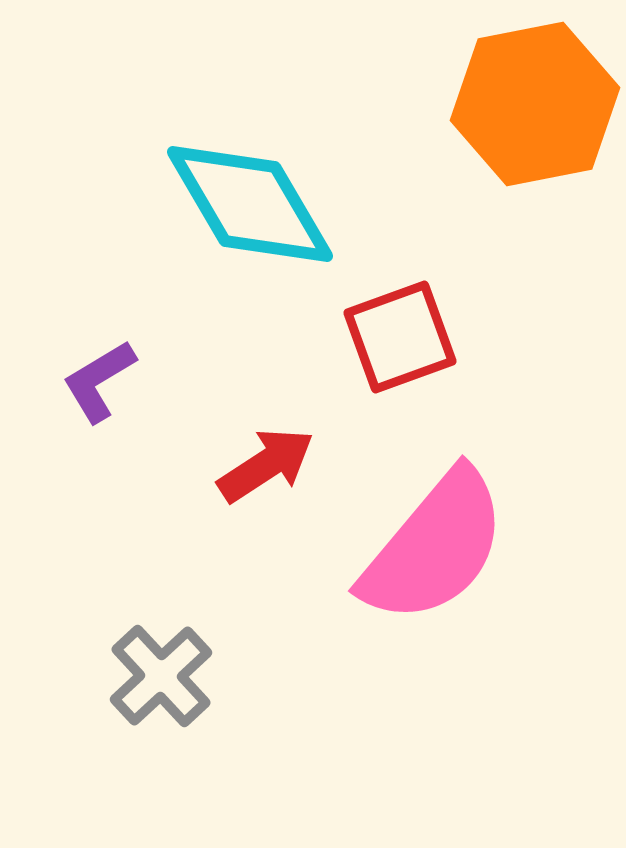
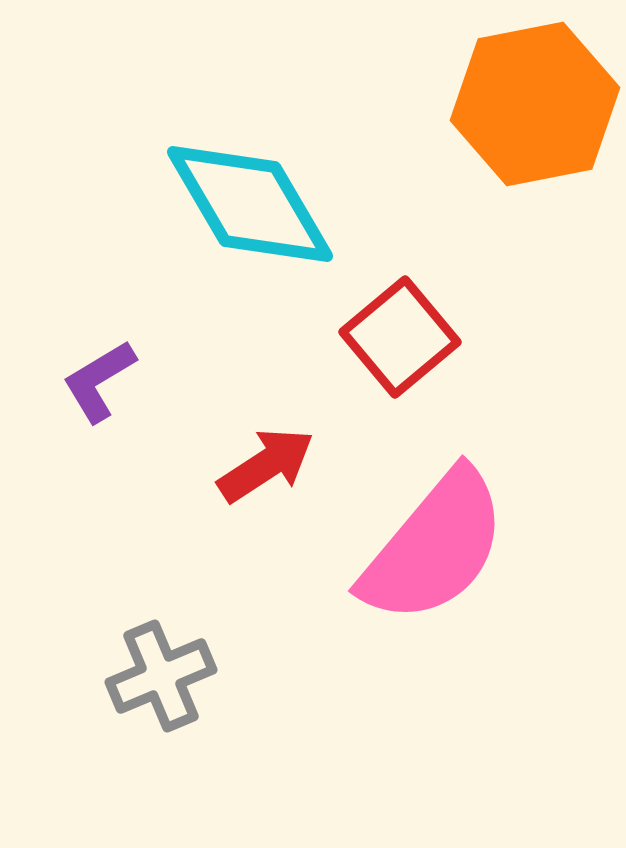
red square: rotated 20 degrees counterclockwise
gray cross: rotated 20 degrees clockwise
